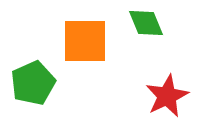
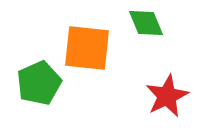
orange square: moved 2 px right, 7 px down; rotated 6 degrees clockwise
green pentagon: moved 6 px right
